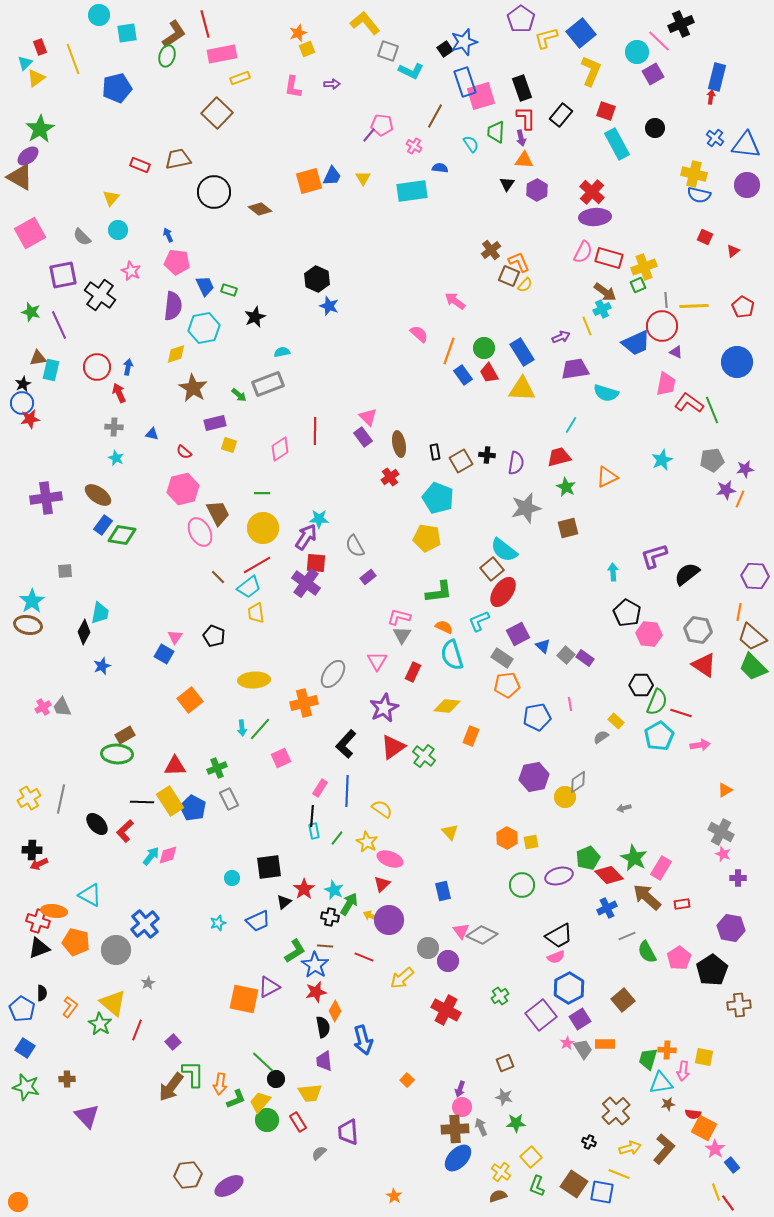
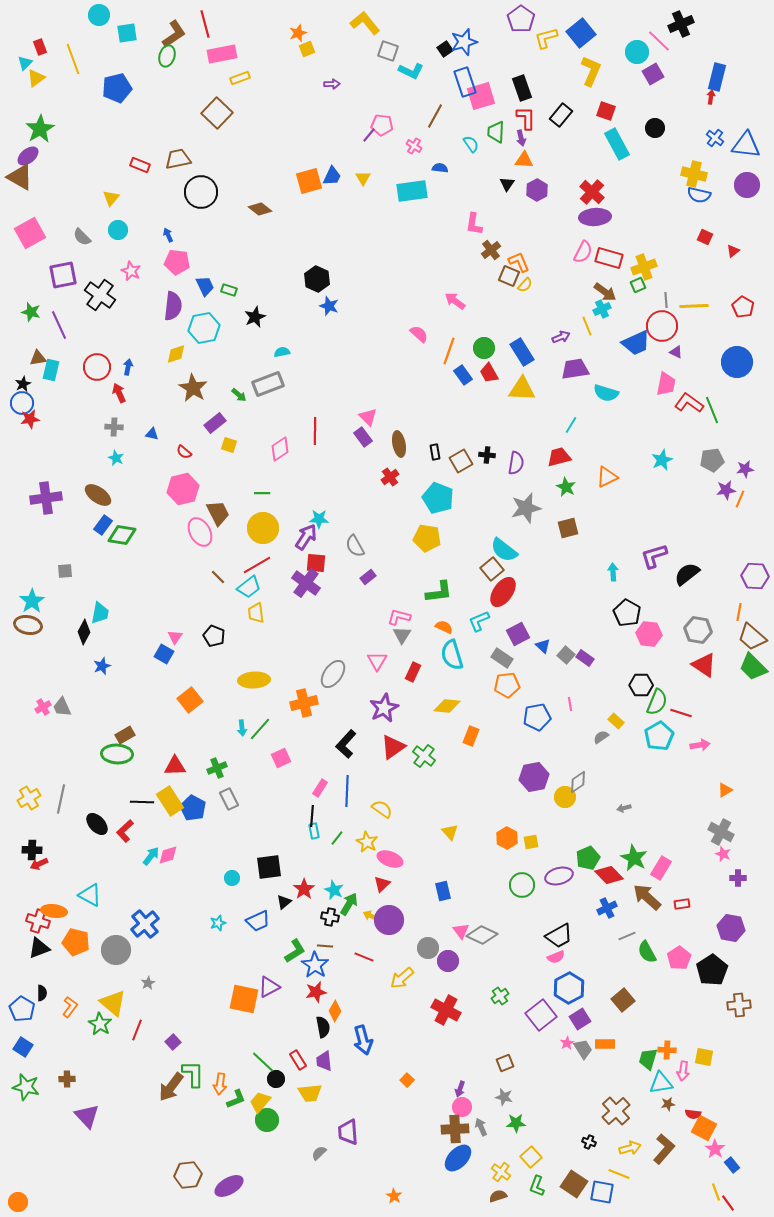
pink L-shape at (293, 87): moved 181 px right, 137 px down
black circle at (214, 192): moved 13 px left
purple rectangle at (215, 423): rotated 25 degrees counterclockwise
blue square at (25, 1048): moved 2 px left, 1 px up
red rectangle at (298, 1122): moved 62 px up
